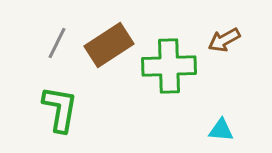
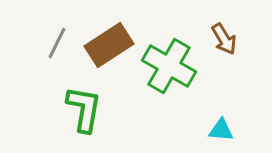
brown arrow: moved 1 px up; rotated 92 degrees counterclockwise
green cross: rotated 32 degrees clockwise
green L-shape: moved 24 px right
